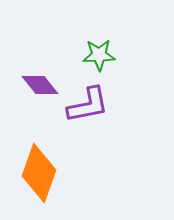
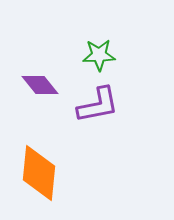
purple L-shape: moved 10 px right
orange diamond: rotated 14 degrees counterclockwise
